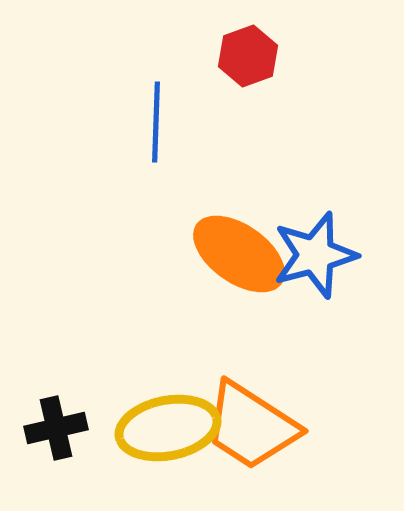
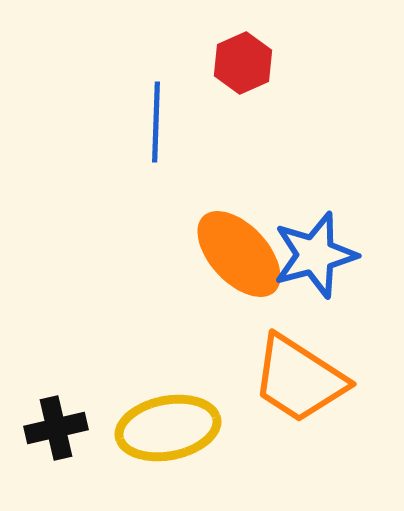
red hexagon: moved 5 px left, 7 px down; rotated 4 degrees counterclockwise
orange ellipse: rotated 12 degrees clockwise
orange trapezoid: moved 48 px right, 47 px up
